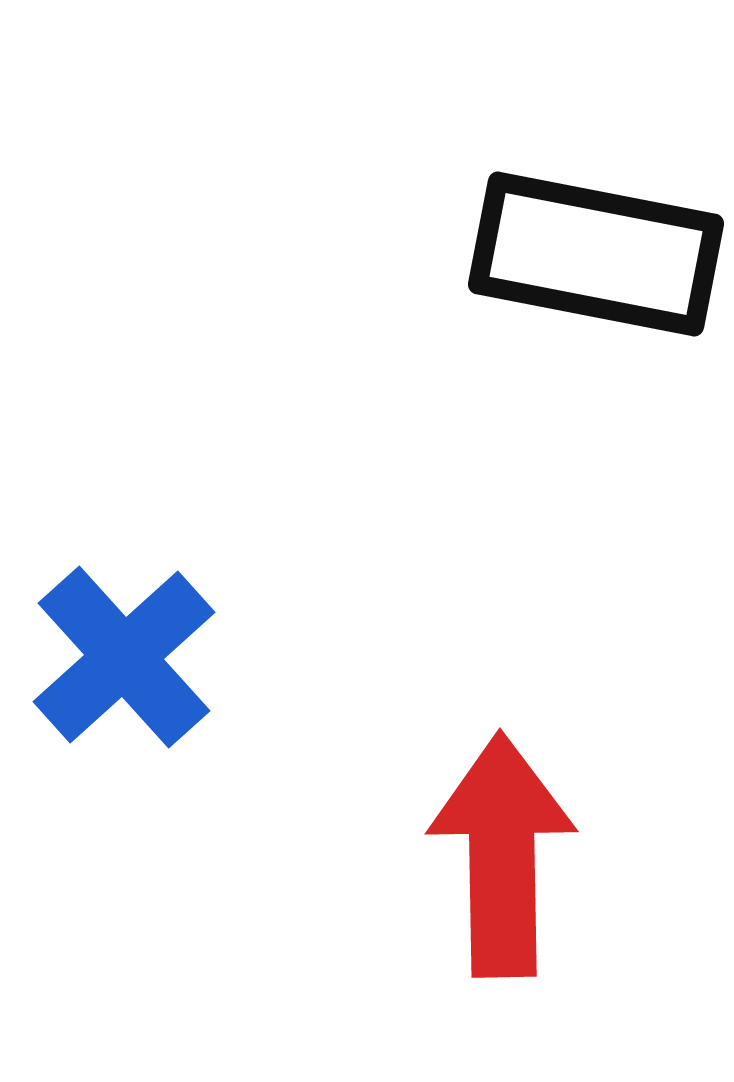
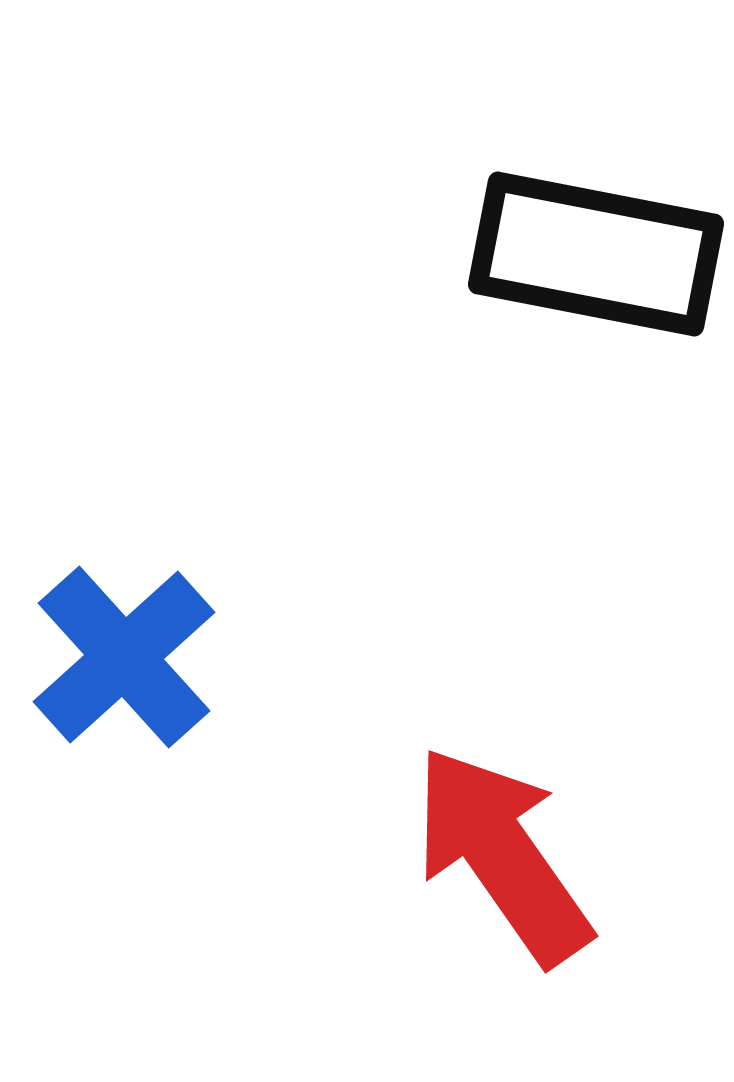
red arrow: rotated 34 degrees counterclockwise
